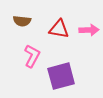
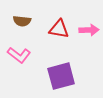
pink L-shape: moved 13 px left, 1 px up; rotated 100 degrees clockwise
